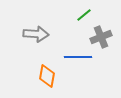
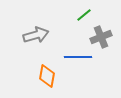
gray arrow: moved 1 px down; rotated 20 degrees counterclockwise
